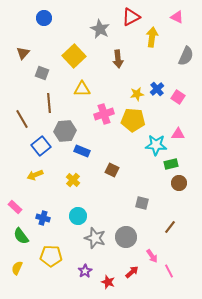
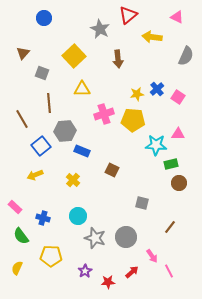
red triangle at (131, 17): moved 3 px left, 2 px up; rotated 12 degrees counterclockwise
yellow arrow at (152, 37): rotated 90 degrees counterclockwise
red star at (108, 282): rotated 24 degrees counterclockwise
